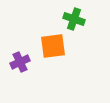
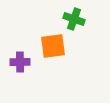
purple cross: rotated 24 degrees clockwise
